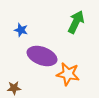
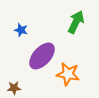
purple ellipse: rotated 68 degrees counterclockwise
